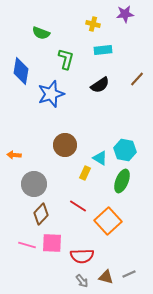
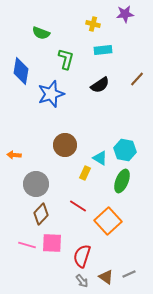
gray circle: moved 2 px right
red semicircle: rotated 110 degrees clockwise
brown triangle: rotated 21 degrees clockwise
